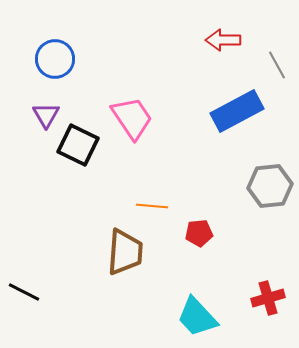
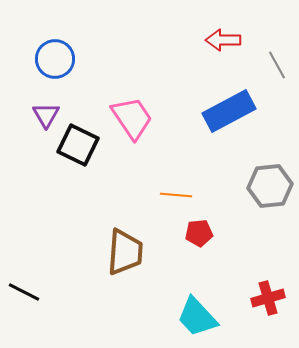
blue rectangle: moved 8 px left
orange line: moved 24 px right, 11 px up
